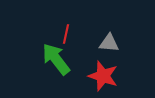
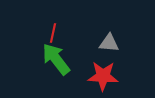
red line: moved 13 px left, 1 px up
red star: rotated 16 degrees counterclockwise
